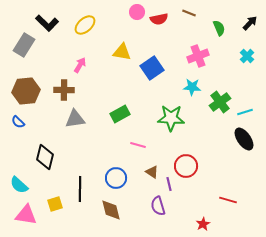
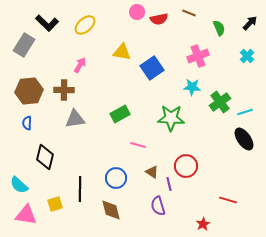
brown hexagon: moved 3 px right
blue semicircle: moved 9 px right, 1 px down; rotated 48 degrees clockwise
